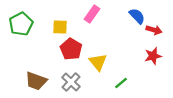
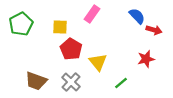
red star: moved 7 px left, 3 px down
